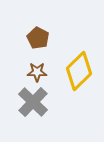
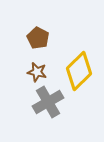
brown star: rotated 12 degrees clockwise
gray cross: moved 15 px right; rotated 16 degrees clockwise
